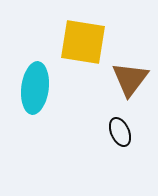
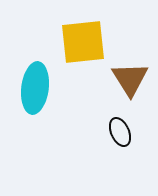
yellow square: rotated 15 degrees counterclockwise
brown triangle: rotated 9 degrees counterclockwise
